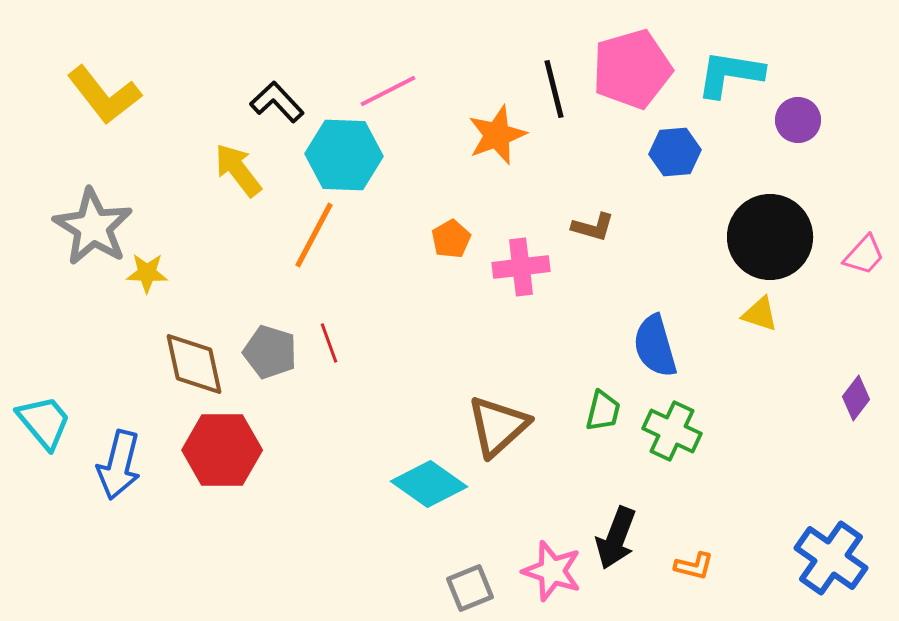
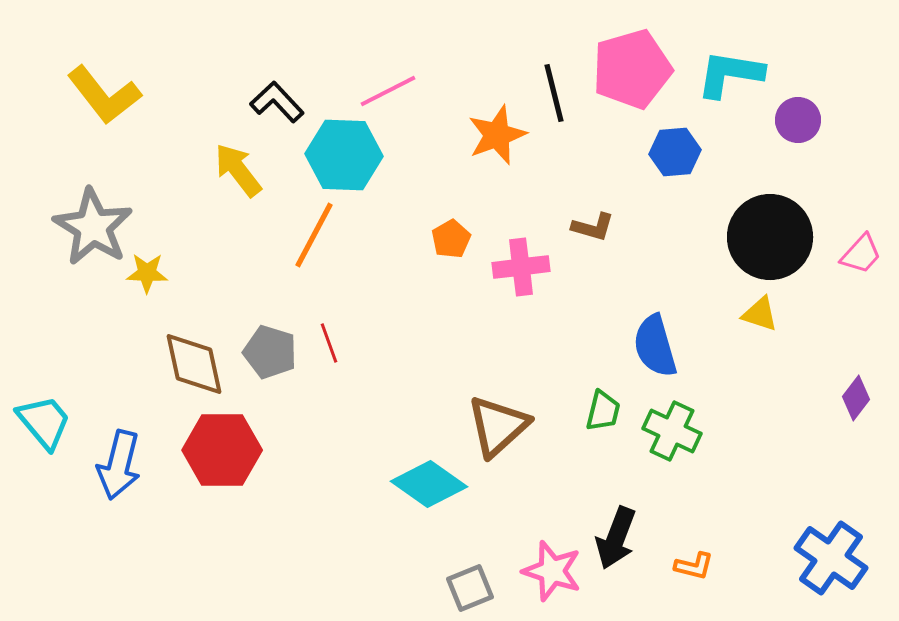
black line: moved 4 px down
pink trapezoid: moved 3 px left, 1 px up
